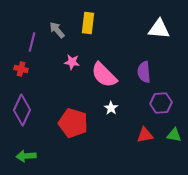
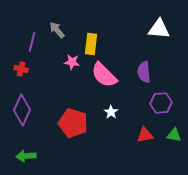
yellow rectangle: moved 3 px right, 21 px down
white star: moved 4 px down
